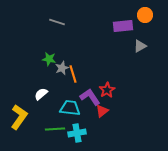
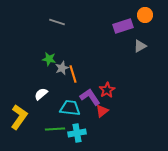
purple rectangle: rotated 12 degrees counterclockwise
